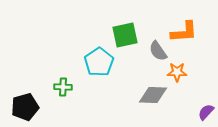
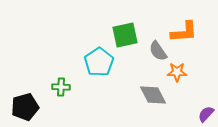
green cross: moved 2 px left
gray diamond: rotated 60 degrees clockwise
purple semicircle: moved 2 px down
